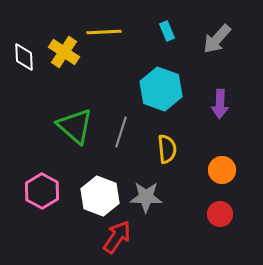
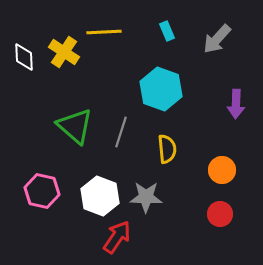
purple arrow: moved 16 px right
pink hexagon: rotated 16 degrees counterclockwise
